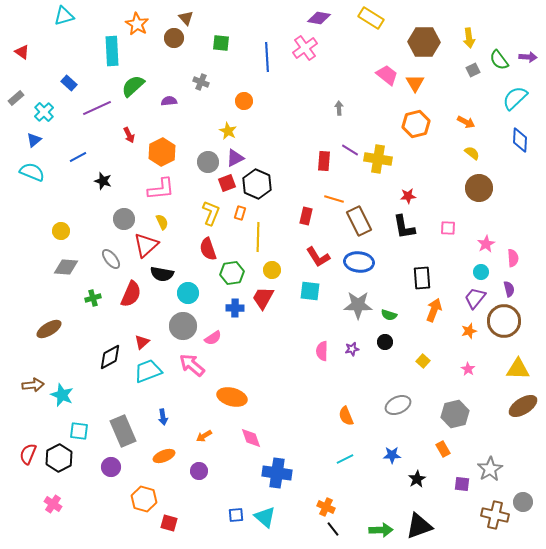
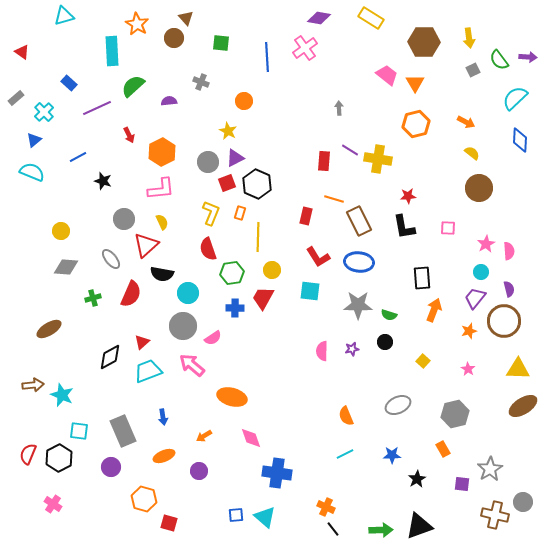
pink semicircle at (513, 258): moved 4 px left, 7 px up
cyan line at (345, 459): moved 5 px up
